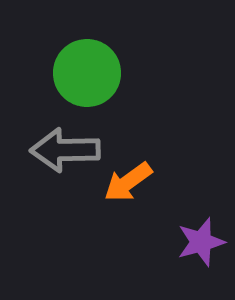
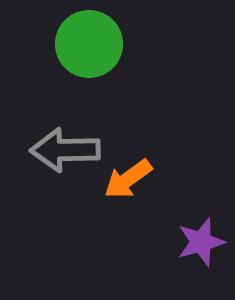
green circle: moved 2 px right, 29 px up
orange arrow: moved 3 px up
